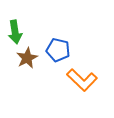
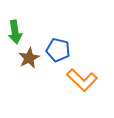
brown star: moved 2 px right
